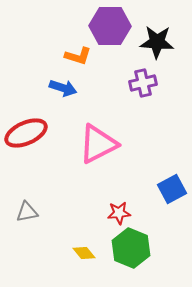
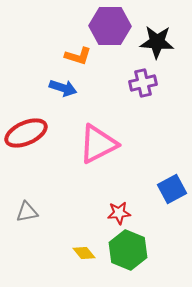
green hexagon: moved 3 px left, 2 px down
